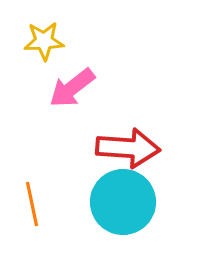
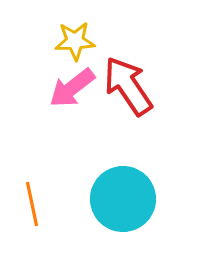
yellow star: moved 31 px right
red arrow: moved 62 px up; rotated 128 degrees counterclockwise
cyan circle: moved 3 px up
